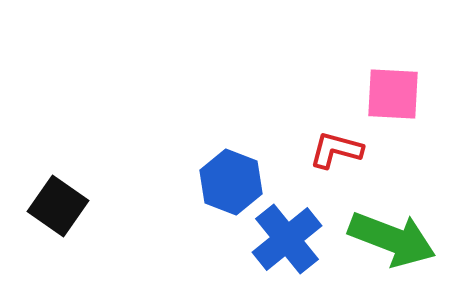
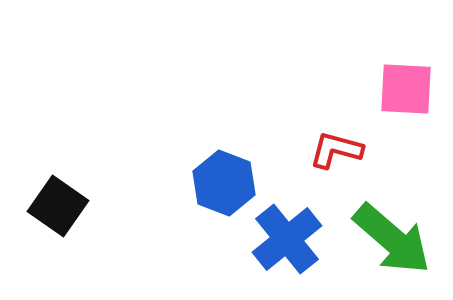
pink square: moved 13 px right, 5 px up
blue hexagon: moved 7 px left, 1 px down
green arrow: rotated 20 degrees clockwise
